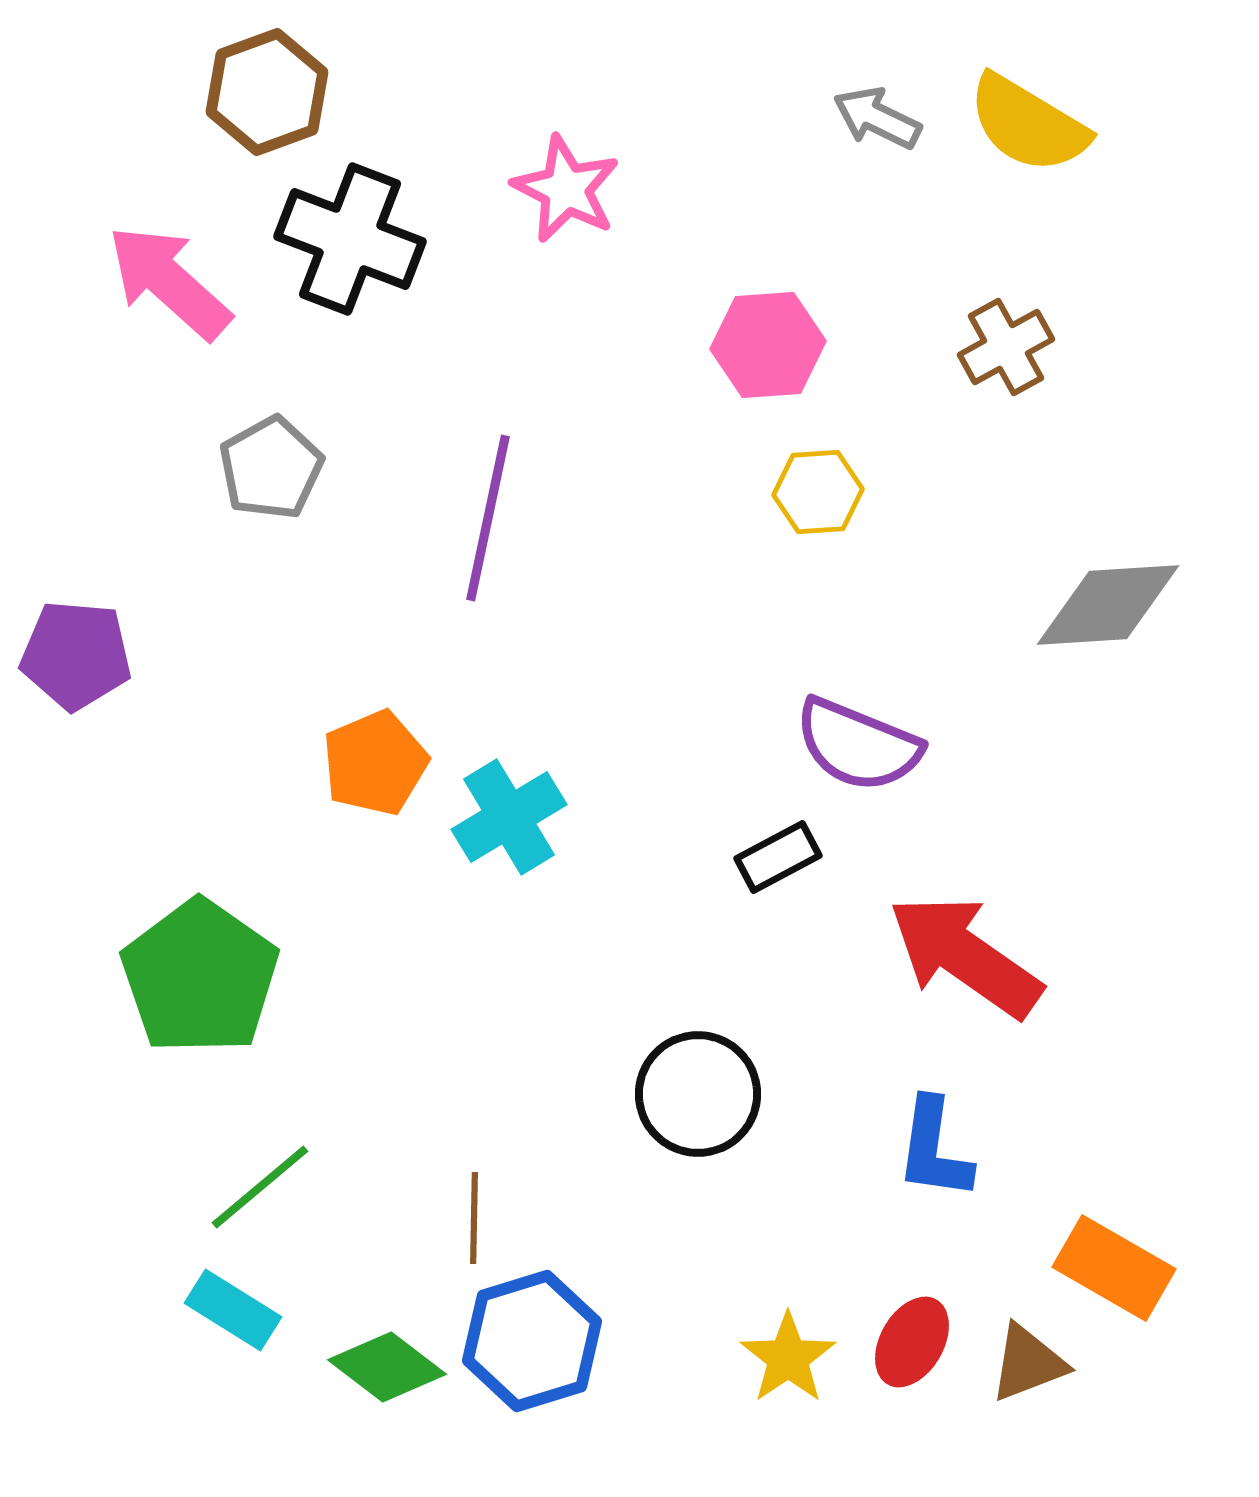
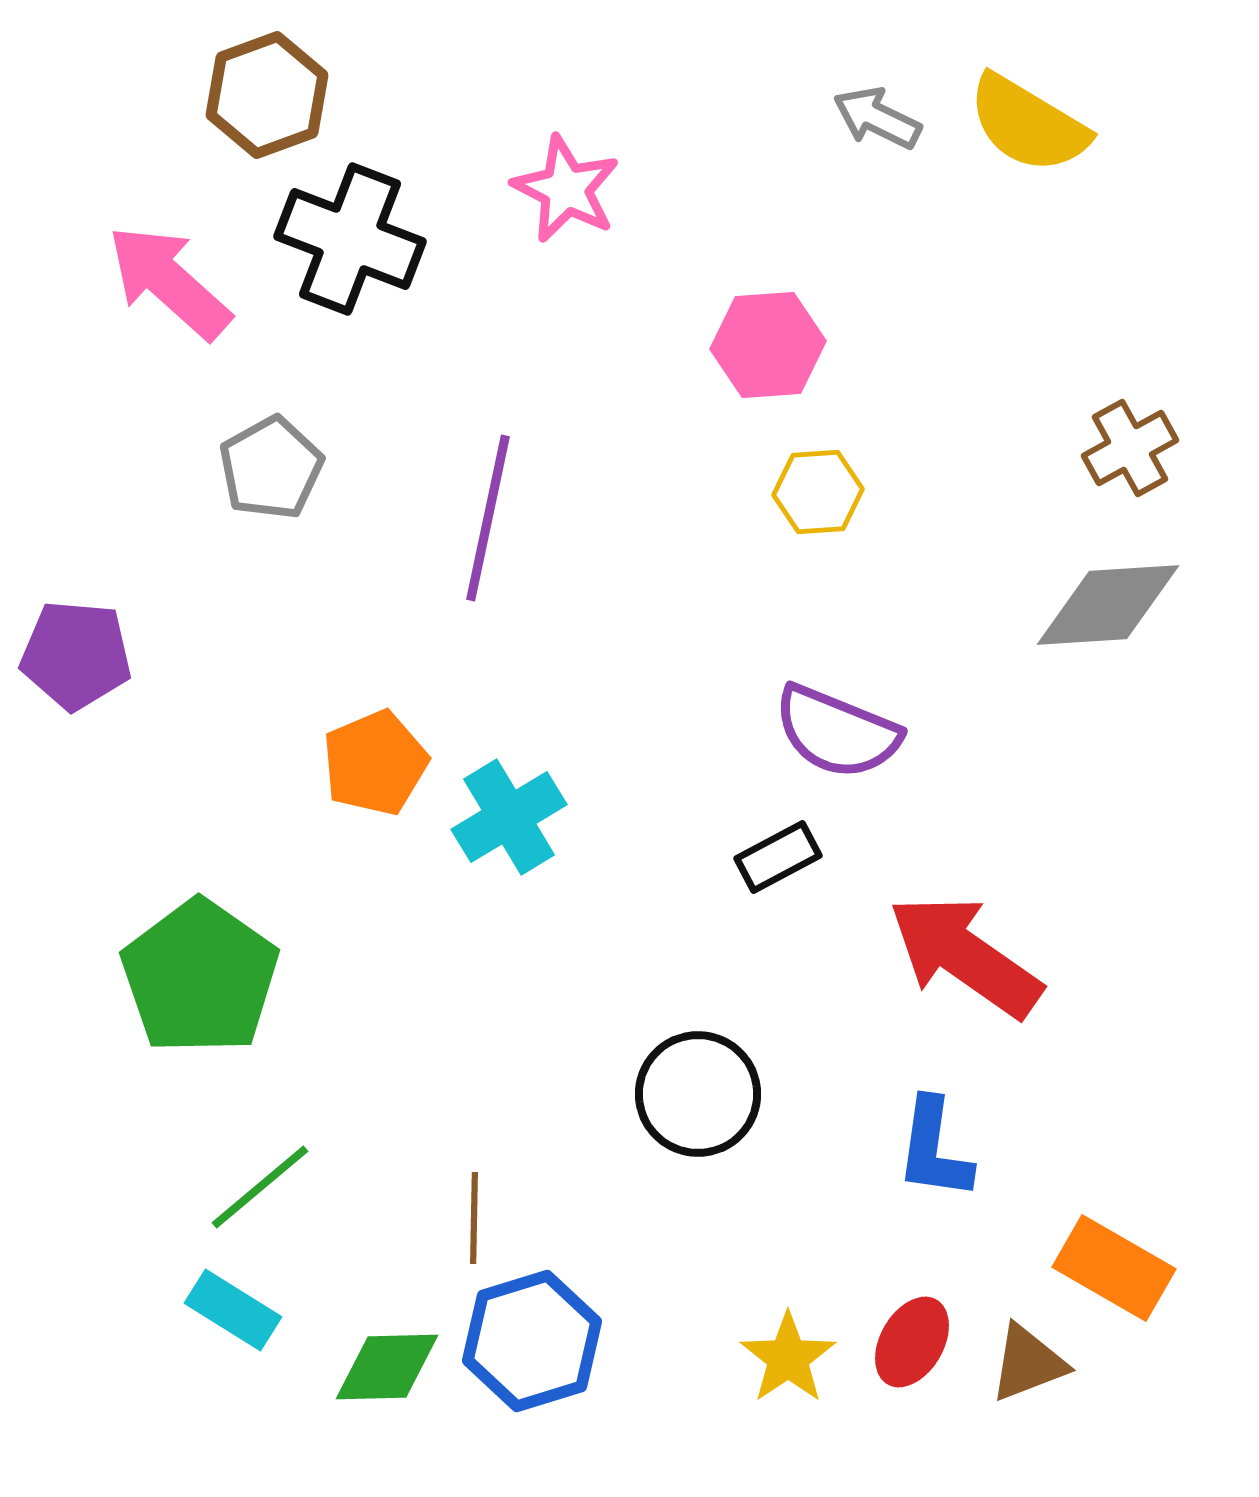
brown hexagon: moved 3 px down
brown cross: moved 124 px right, 101 px down
purple semicircle: moved 21 px left, 13 px up
green diamond: rotated 39 degrees counterclockwise
